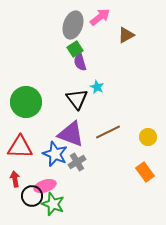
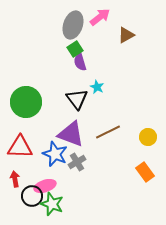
green star: moved 1 px left
